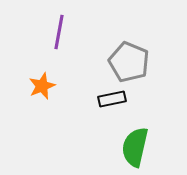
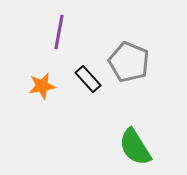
orange star: rotated 12 degrees clockwise
black rectangle: moved 24 px left, 20 px up; rotated 60 degrees clockwise
green semicircle: rotated 45 degrees counterclockwise
